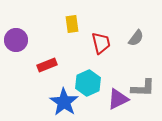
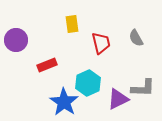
gray semicircle: rotated 114 degrees clockwise
